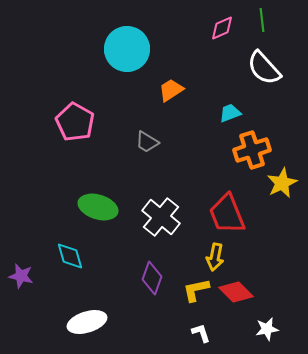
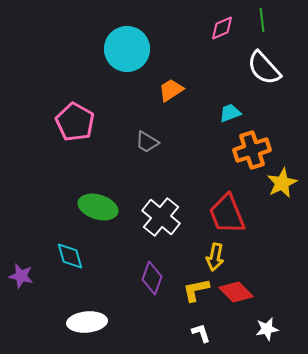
white ellipse: rotated 12 degrees clockwise
